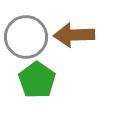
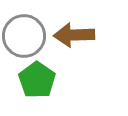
gray circle: moved 2 px left, 1 px up
